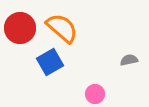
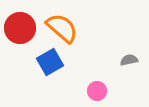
pink circle: moved 2 px right, 3 px up
